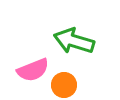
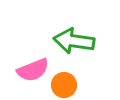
green arrow: rotated 9 degrees counterclockwise
